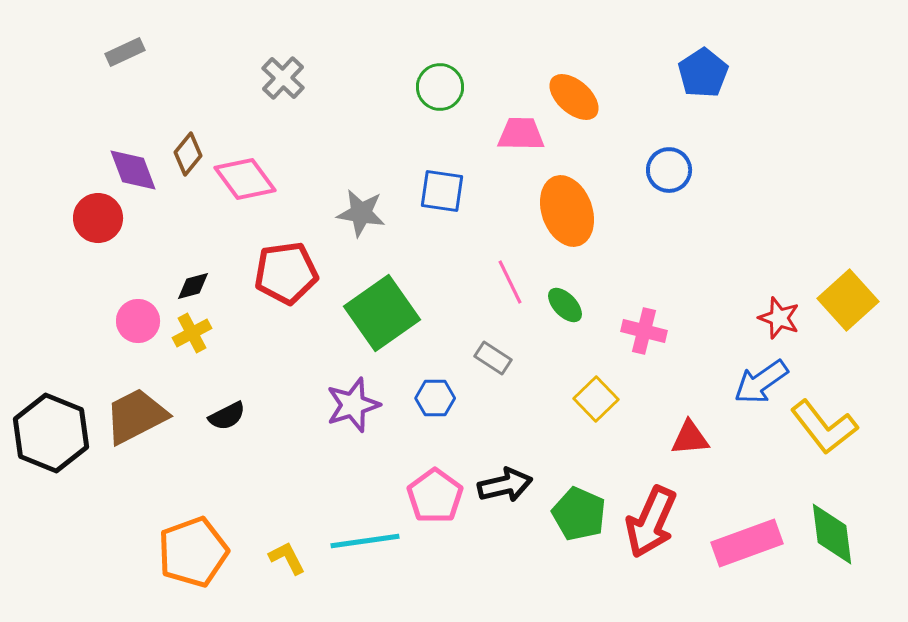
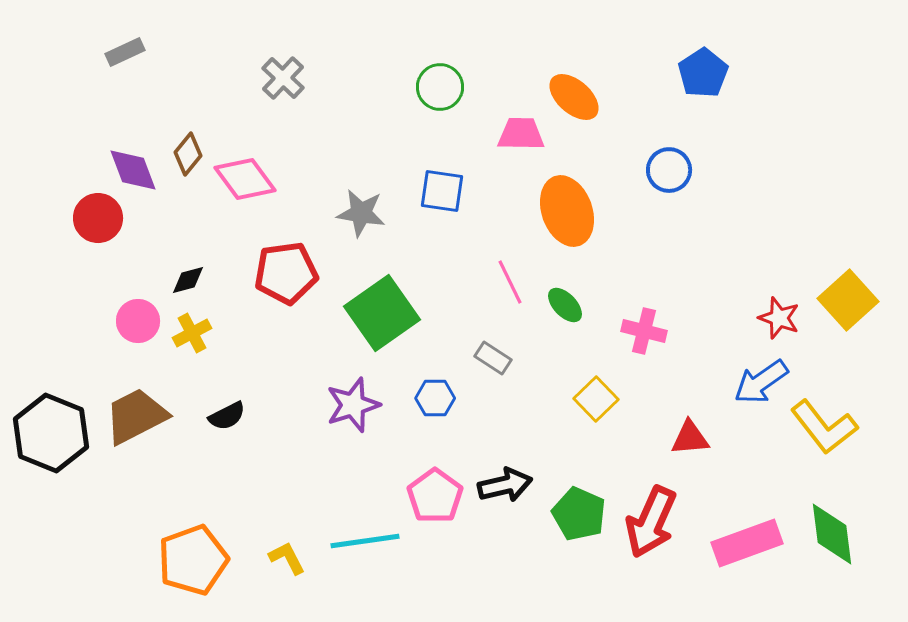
black diamond at (193, 286): moved 5 px left, 6 px up
orange pentagon at (193, 552): moved 8 px down
